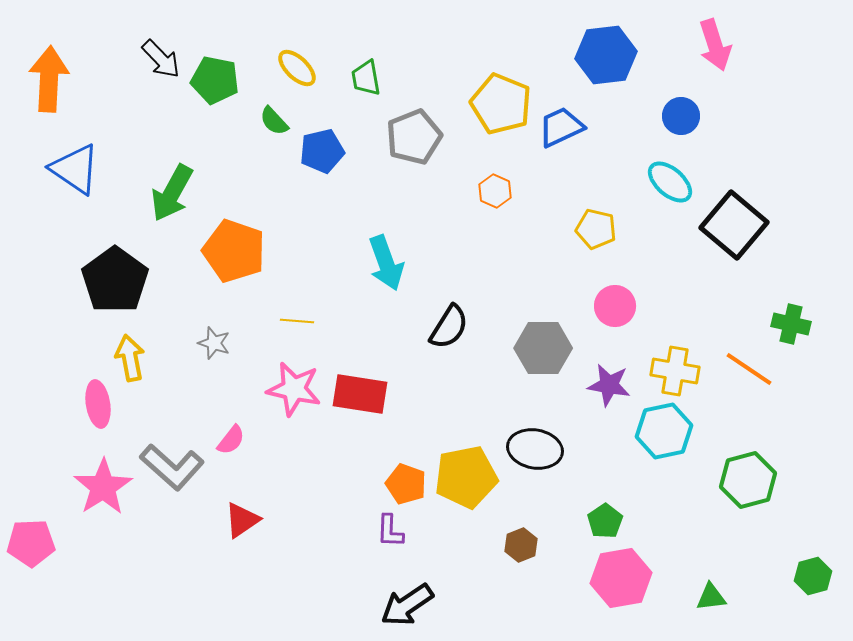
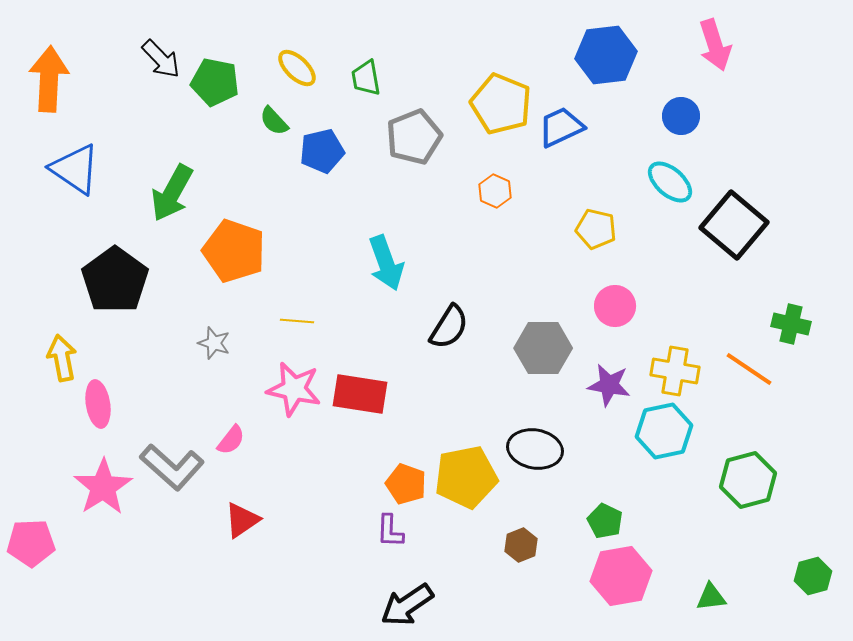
green pentagon at (215, 80): moved 2 px down
yellow arrow at (130, 358): moved 68 px left
green pentagon at (605, 521): rotated 12 degrees counterclockwise
pink hexagon at (621, 578): moved 2 px up
